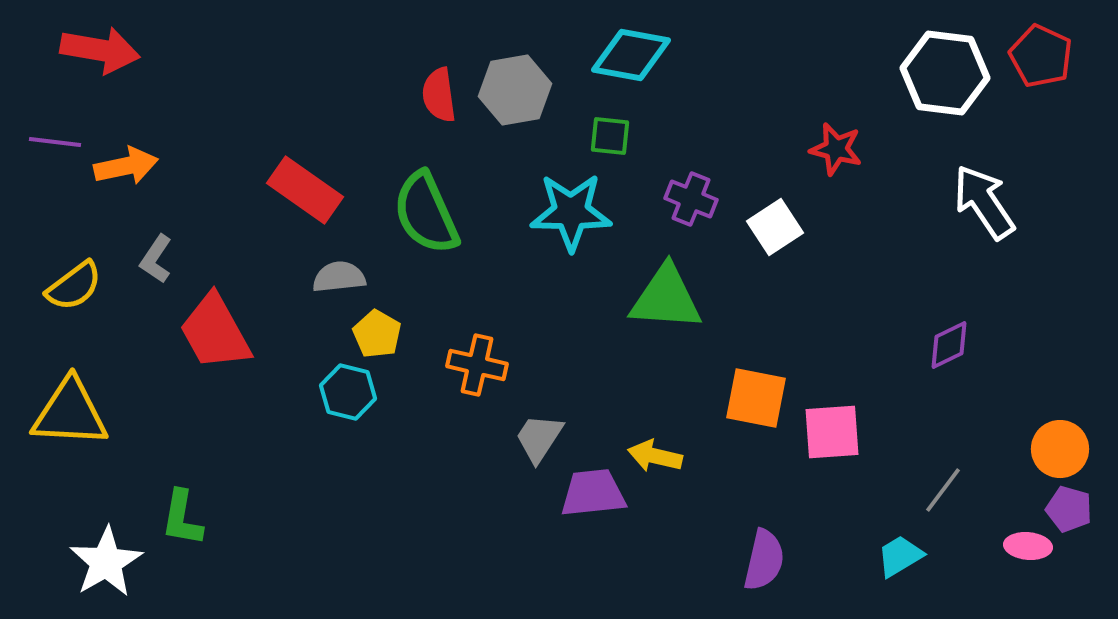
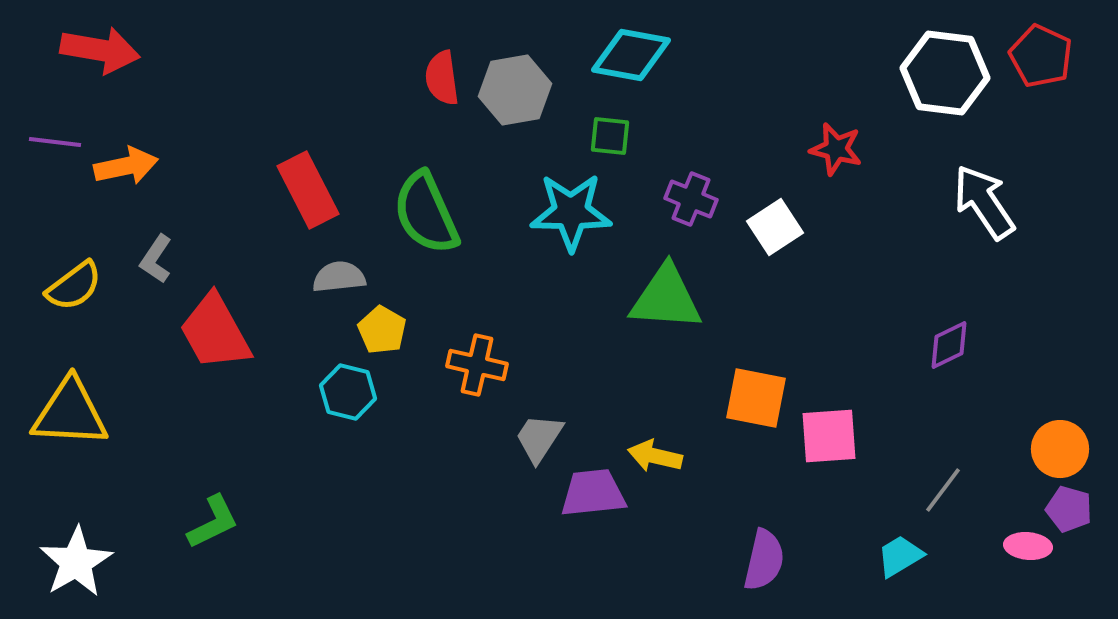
red semicircle: moved 3 px right, 17 px up
red rectangle: moved 3 px right; rotated 28 degrees clockwise
yellow pentagon: moved 5 px right, 4 px up
pink square: moved 3 px left, 4 px down
green L-shape: moved 31 px right, 4 px down; rotated 126 degrees counterclockwise
white star: moved 30 px left
